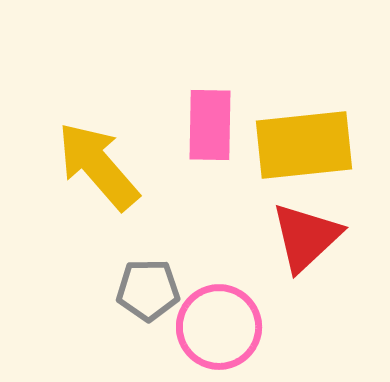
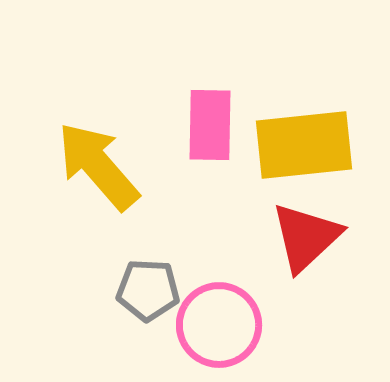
gray pentagon: rotated 4 degrees clockwise
pink circle: moved 2 px up
